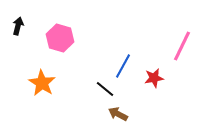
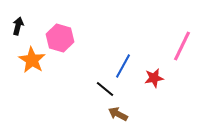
orange star: moved 10 px left, 23 px up
